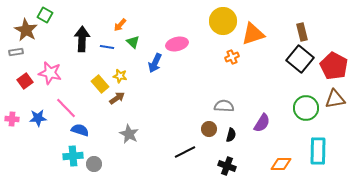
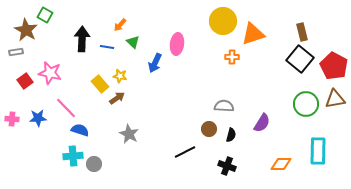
pink ellipse: rotated 70 degrees counterclockwise
orange cross: rotated 24 degrees clockwise
green circle: moved 4 px up
